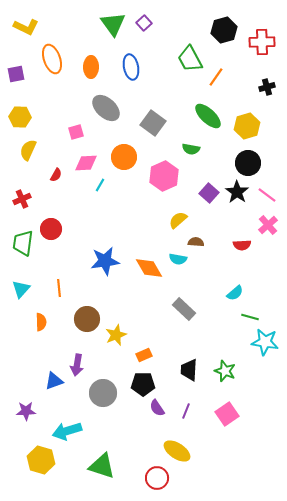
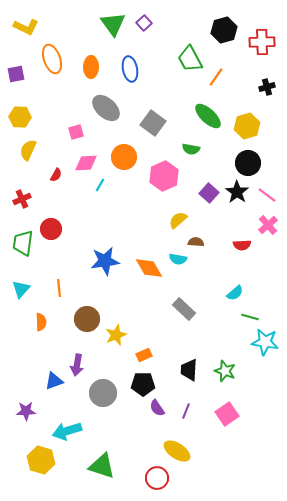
blue ellipse at (131, 67): moved 1 px left, 2 px down
